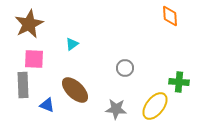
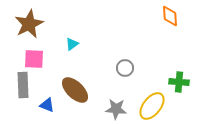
yellow ellipse: moved 3 px left
